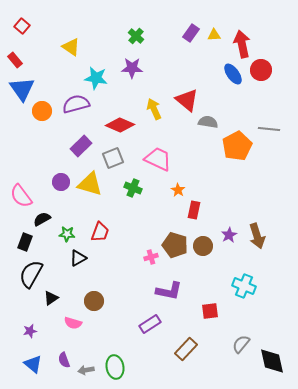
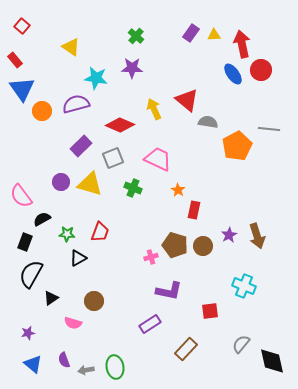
purple star at (30, 331): moved 2 px left, 2 px down
